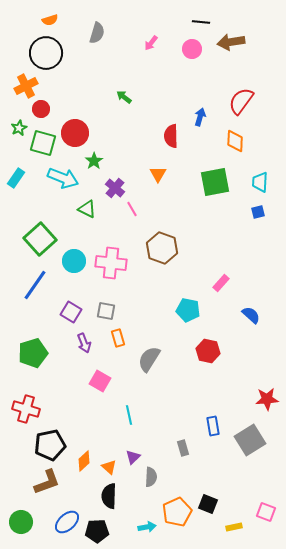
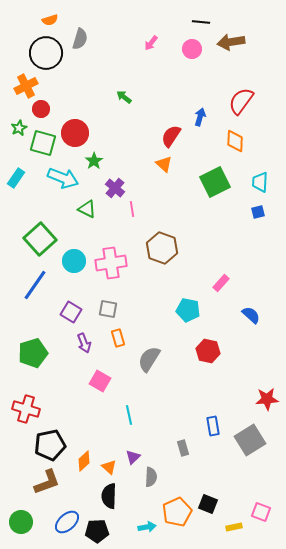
gray semicircle at (97, 33): moved 17 px left, 6 px down
red semicircle at (171, 136): rotated 35 degrees clockwise
orange triangle at (158, 174): moved 6 px right, 10 px up; rotated 18 degrees counterclockwise
green square at (215, 182): rotated 16 degrees counterclockwise
pink line at (132, 209): rotated 21 degrees clockwise
pink cross at (111, 263): rotated 16 degrees counterclockwise
gray square at (106, 311): moved 2 px right, 2 px up
pink square at (266, 512): moved 5 px left
